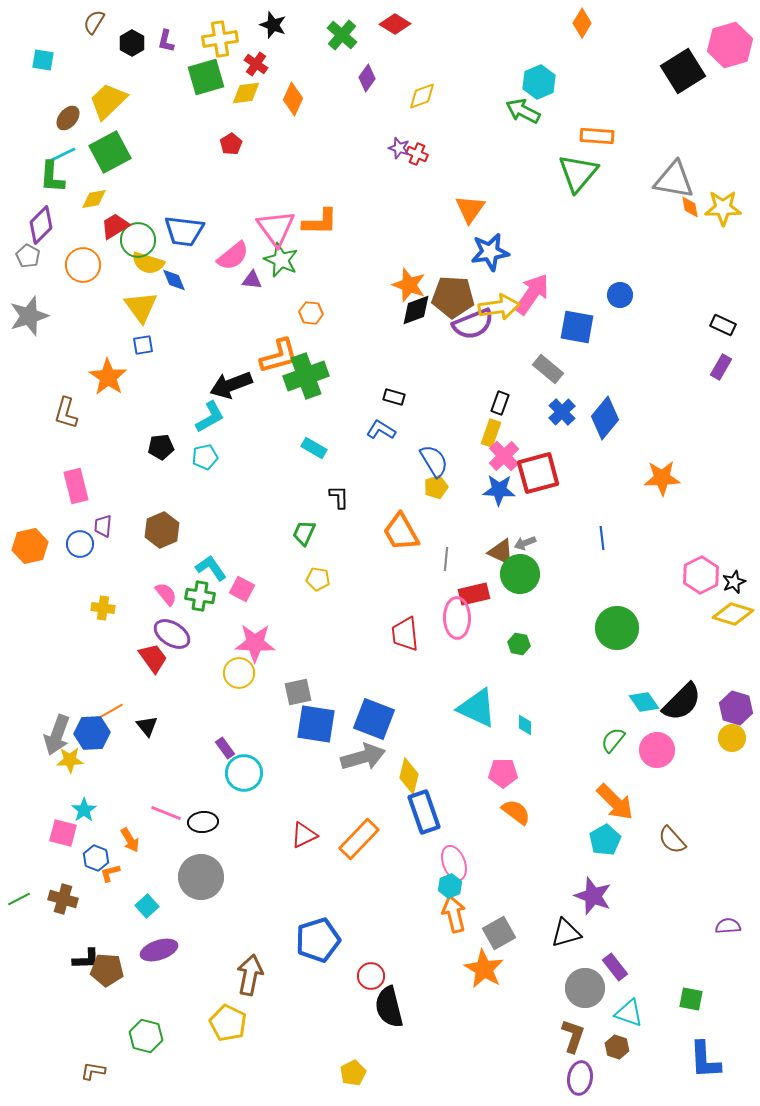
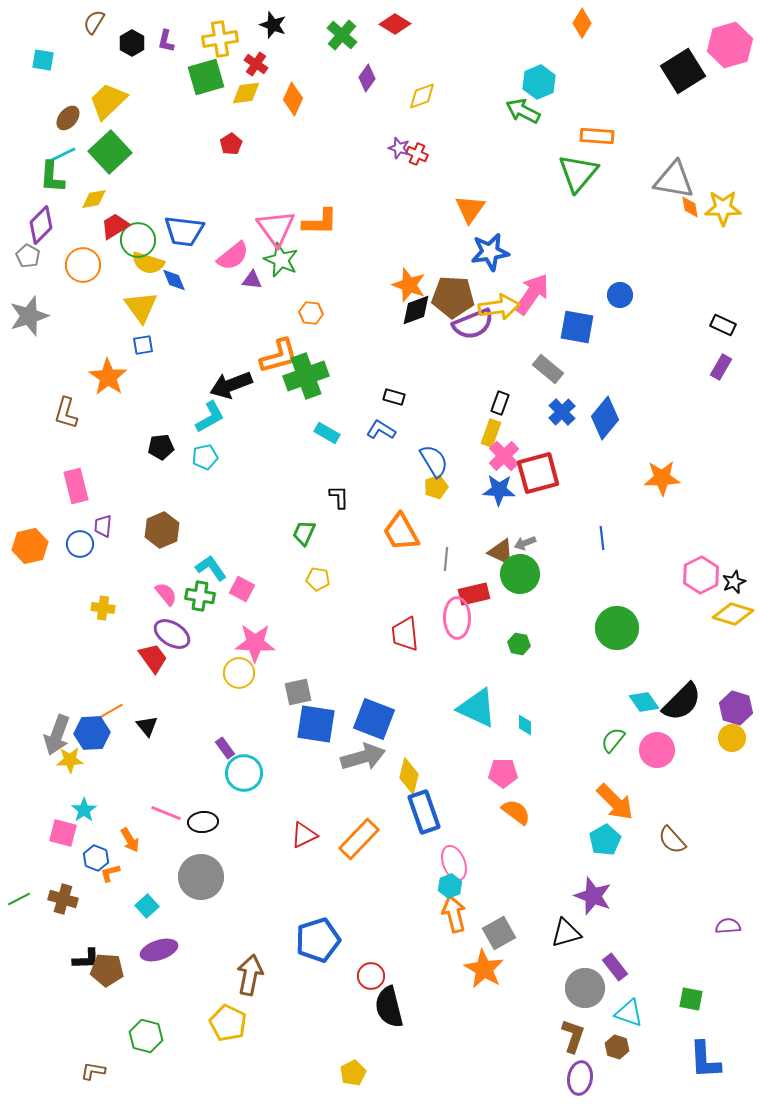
green square at (110, 152): rotated 15 degrees counterclockwise
cyan rectangle at (314, 448): moved 13 px right, 15 px up
